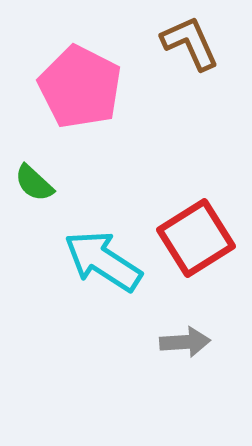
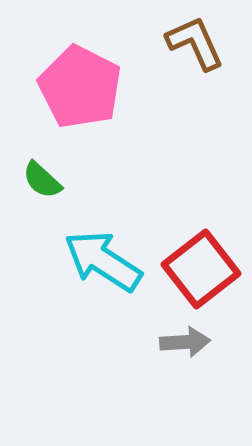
brown L-shape: moved 5 px right
green semicircle: moved 8 px right, 3 px up
red square: moved 5 px right, 31 px down; rotated 6 degrees counterclockwise
